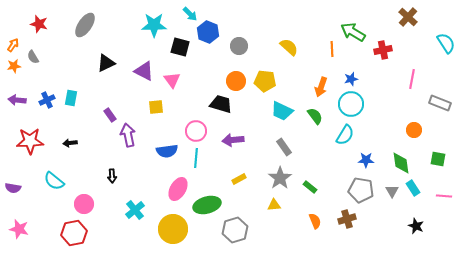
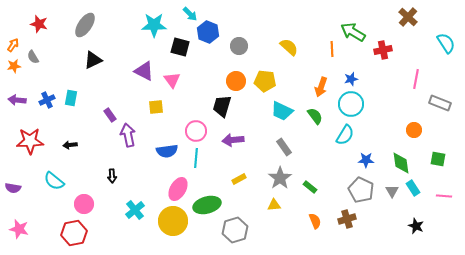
black triangle at (106, 63): moved 13 px left, 3 px up
pink line at (412, 79): moved 4 px right
black trapezoid at (221, 104): moved 1 px right, 2 px down; rotated 90 degrees counterclockwise
black arrow at (70, 143): moved 2 px down
gray pentagon at (361, 190): rotated 15 degrees clockwise
yellow circle at (173, 229): moved 8 px up
